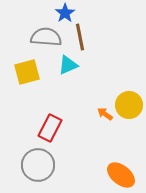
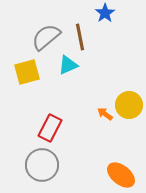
blue star: moved 40 px right
gray semicircle: rotated 44 degrees counterclockwise
gray circle: moved 4 px right
